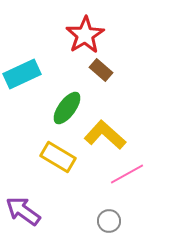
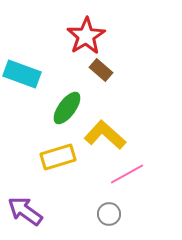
red star: moved 1 px right, 1 px down
cyan rectangle: rotated 45 degrees clockwise
yellow rectangle: rotated 48 degrees counterclockwise
purple arrow: moved 2 px right
gray circle: moved 7 px up
